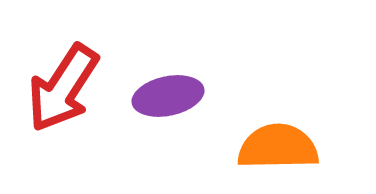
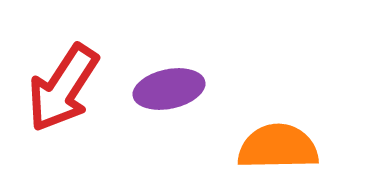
purple ellipse: moved 1 px right, 7 px up
